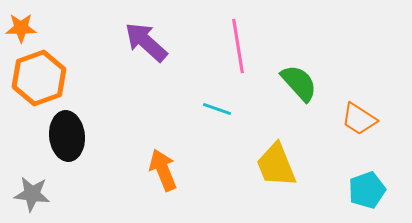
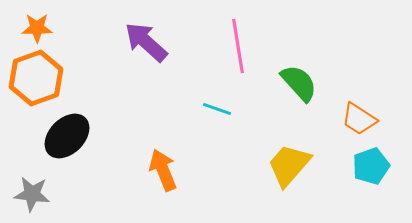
orange star: moved 16 px right
orange hexagon: moved 3 px left
black ellipse: rotated 51 degrees clockwise
yellow trapezoid: moved 13 px right; rotated 63 degrees clockwise
cyan pentagon: moved 4 px right, 24 px up
